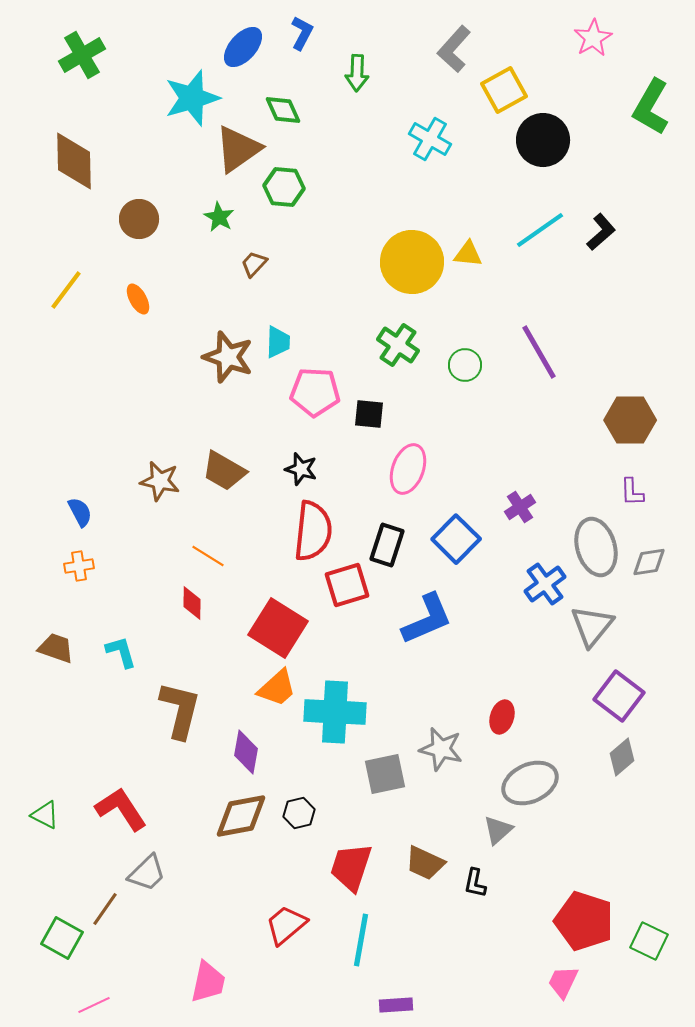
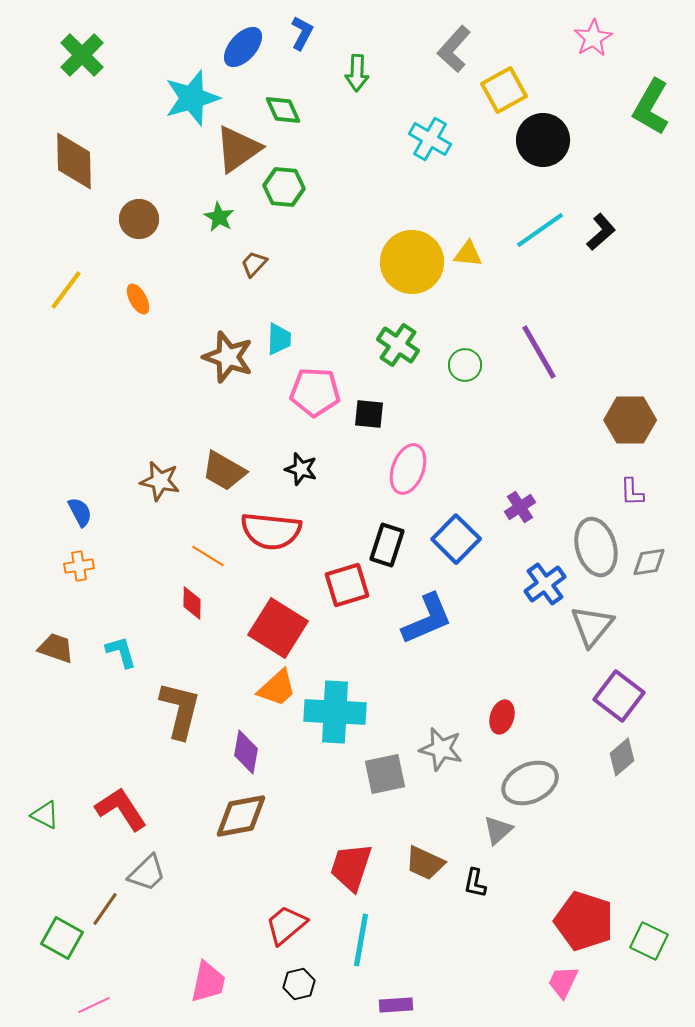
green cross at (82, 55): rotated 15 degrees counterclockwise
cyan trapezoid at (278, 342): moved 1 px right, 3 px up
red semicircle at (313, 531): moved 42 px left; rotated 90 degrees clockwise
black hexagon at (299, 813): moved 171 px down
